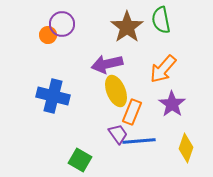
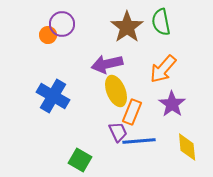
green semicircle: moved 2 px down
blue cross: rotated 16 degrees clockwise
purple trapezoid: moved 2 px up; rotated 10 degrees clockwise
yellow diamond: moved 1 px right, 1 px up; rotated 24 degrees counterclockwise
